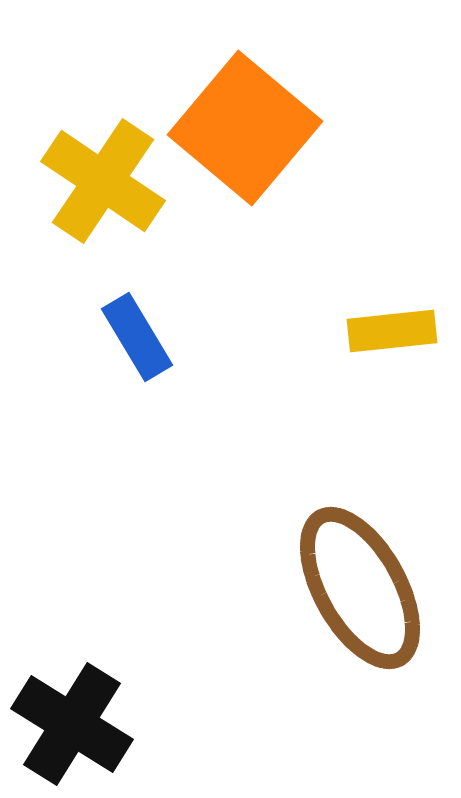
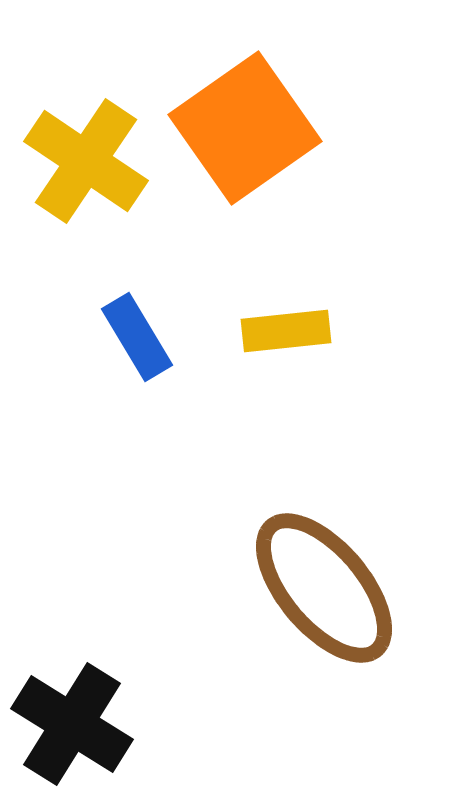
orange square: rotated 15 degrees clockwise
yellow cross: moved 17 px left, 20 px up
yellow rectangle: moved 106 px left
brown ellipse: moved 36 px left; rotated 11 degrees counterclockwise
